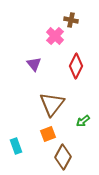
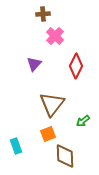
brown cross: moved 28 px left, 6 px up; rotated 16 degrees counterclockwise
purple triangle: rotated 21 degrees clockwise
brown diamond: moved 2 px right, 1 px up; rotated 30 degrees counterclockwise
